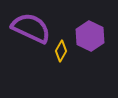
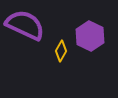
purple semicircle: moved 6 px left, 3 px up
